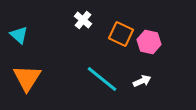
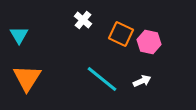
cyan triangle: rotated 18 degrees clockwise
